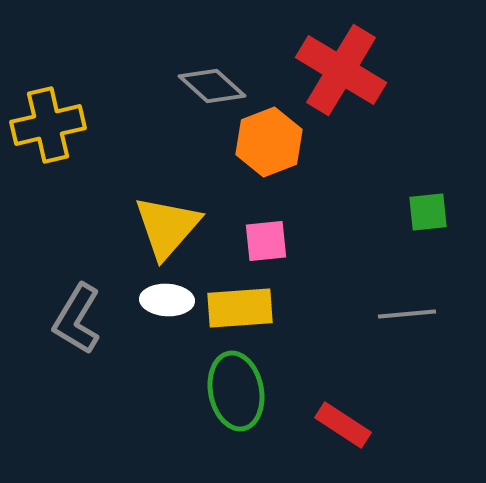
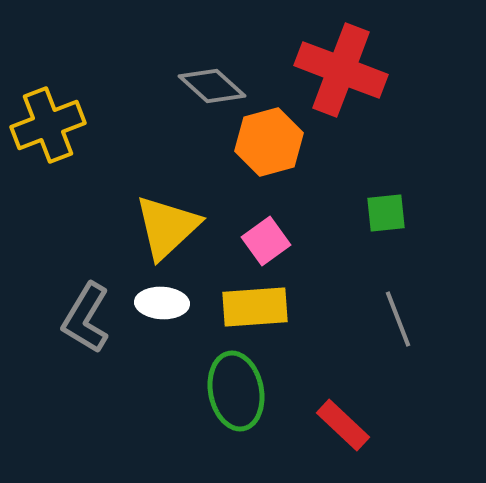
red cross: rotated 10 degrees counterclockwise
yellow cross: rotated 8 degrees counterclockwise
orange hexagon: rotated 6 degrees clockwise
green square: moved 42 px left, 1 px down
yellow triangle: rotated 6 degrees clockwise
pink square: rotated 30 degrees counterclockwise
white ellipse: moved 5 px left, 3 px down
yellow rectangle: moved 15 px right, 1 px up
gray line: moved 9 px left, 5 px down; rotated 74 degrees clockwise
gray L-shape: moved 9 px right, 1 px up
red rectangle: rotated 10 degrees clockwise
